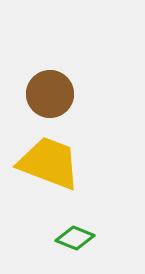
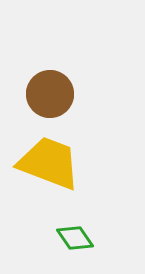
green diamond: rotated 33 degrees clockwise
